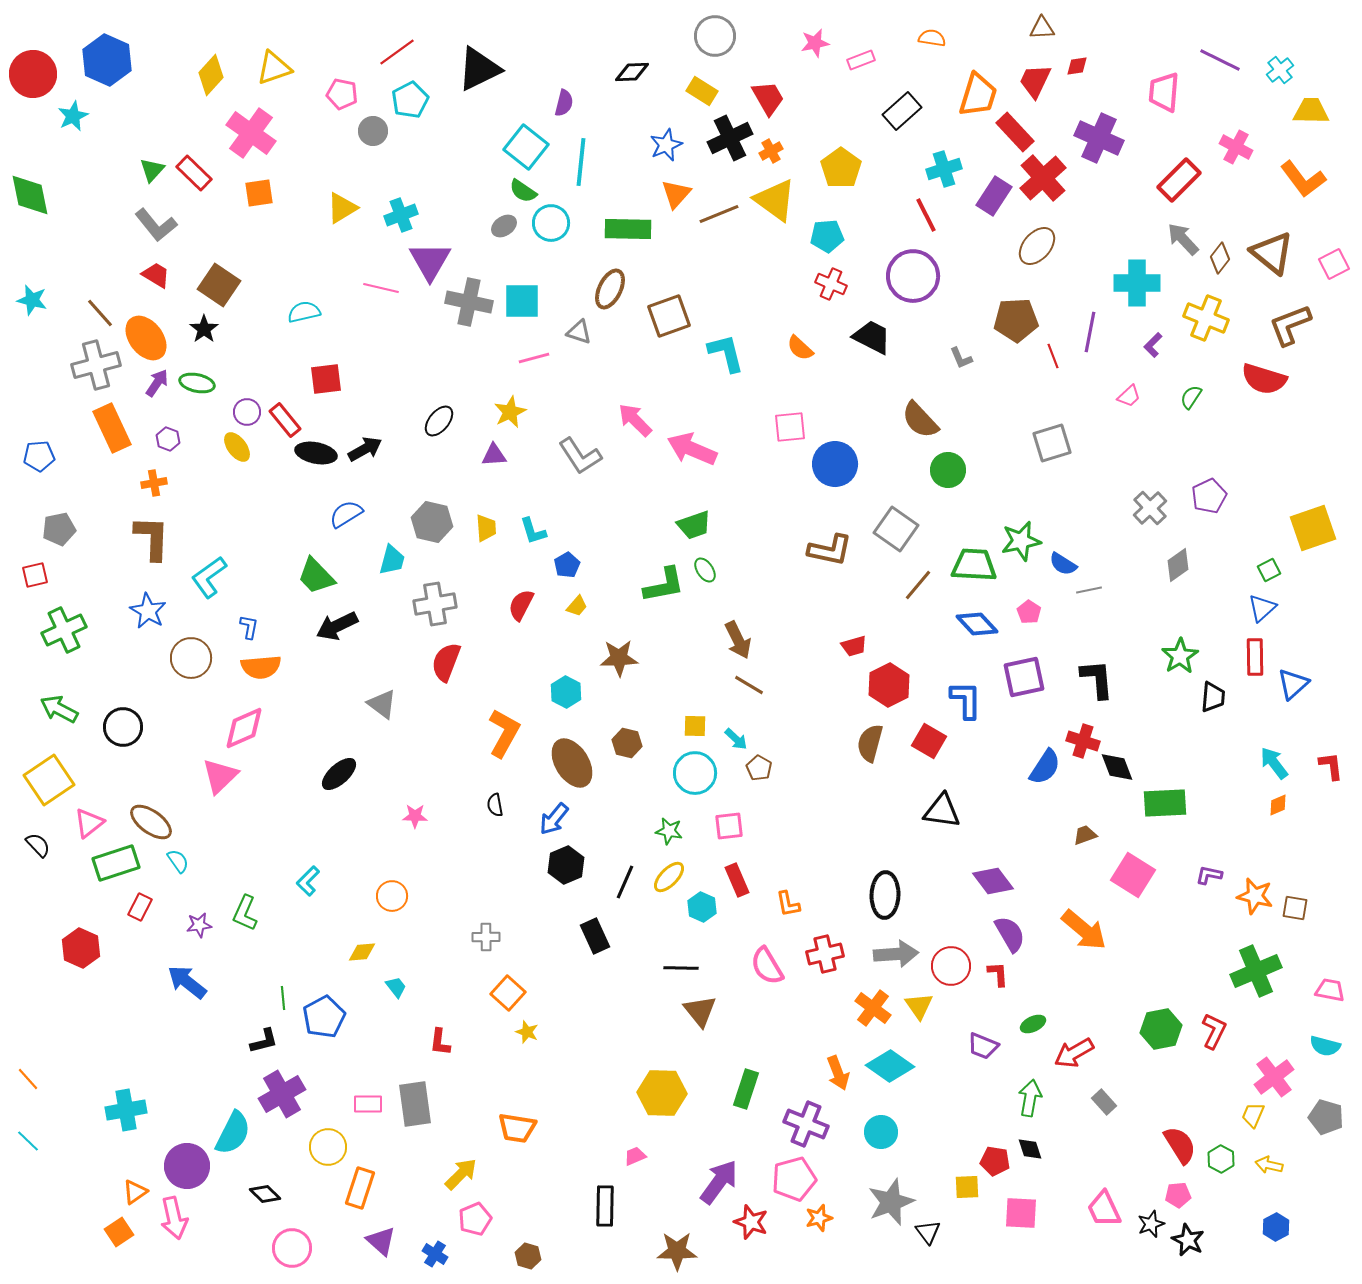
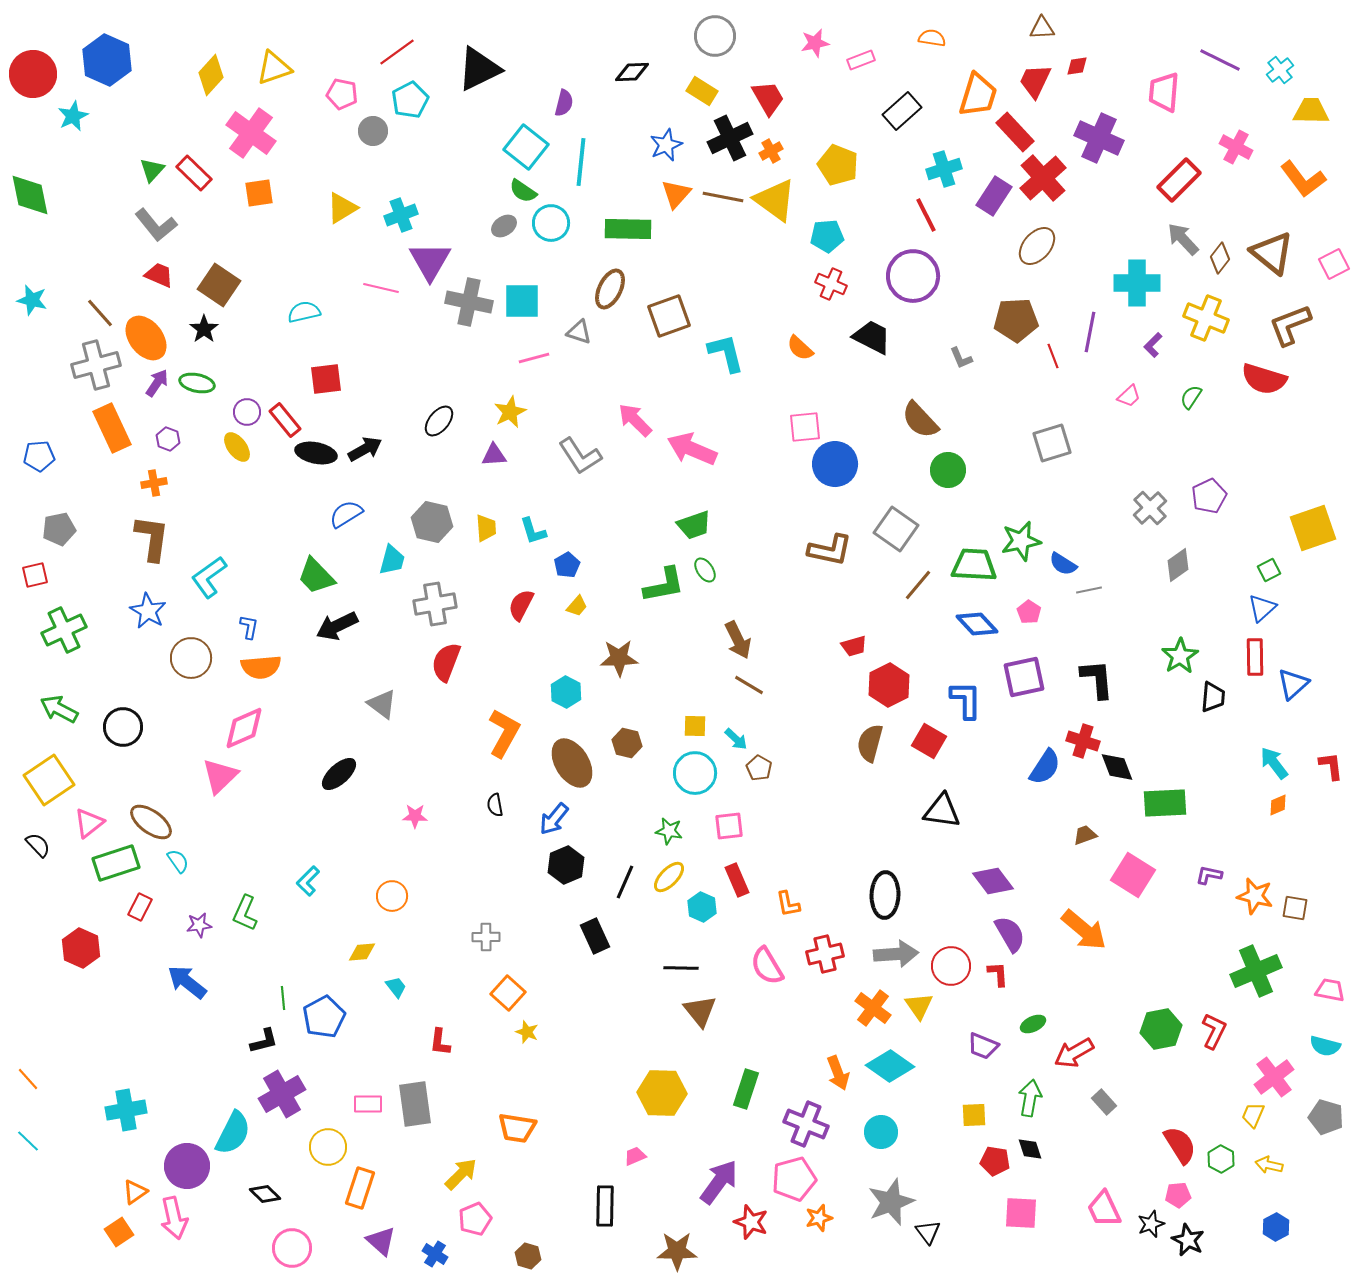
yellow pentagon at (841, 168): moved 3 px left, 3 px up; rotated 15 degrees counterclockwise
brown line at (719, 214): moved 4 px right, 17 px up; rotated 33 degrees clockwise
red trapezoid at (156, 275): moved 3 px right; rotated 8 degrees counterclockwise
pink square at (790, 427): moved 15 px right
brown L-shape at (152, 538): rotated 6 degrees clockwise
yellow square at (967, 1187): moved 7 px right, 72 px up
